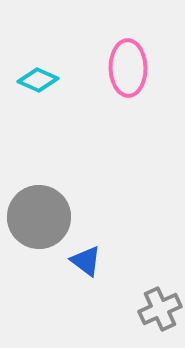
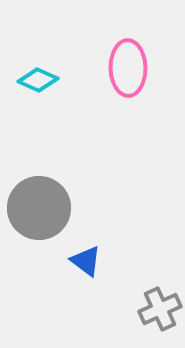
gray circle: moved 9 px up
